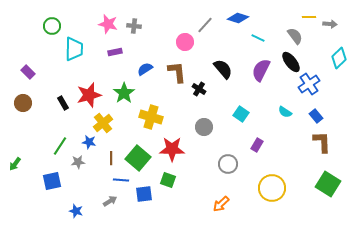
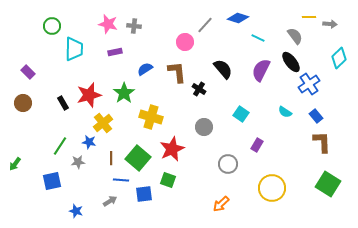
red star at (172, 149): rotated 25 degrees counterclockwise
